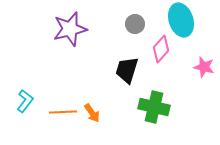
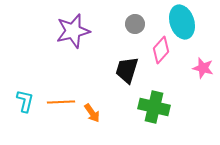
cyan ellipse: moved 1 px right, 2 px down
purple star: moved 3 px right, 2 px down
pink diamond: moved 1 px down
pink star: moved 1 px left, 1 px down
cyan L-shape: rotated 25 degrees counterclockwise
orange line: moved 2 px left, 10 px up
